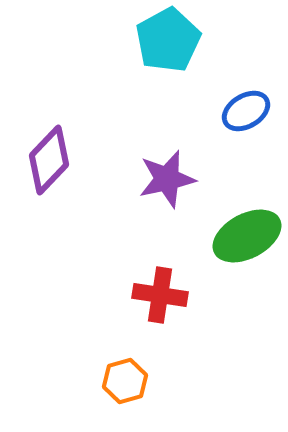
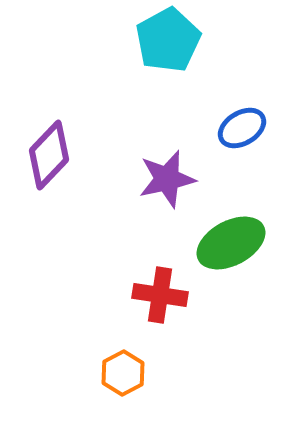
blue ellipse: moved 4 px left, 17 px down
purple diamond: moved 5 px up
green ellipse: moved 16 px left, 7 px down
orange hexagon: moved 2 px left, 8 px up; rotated 12 degrees counterclockwise
